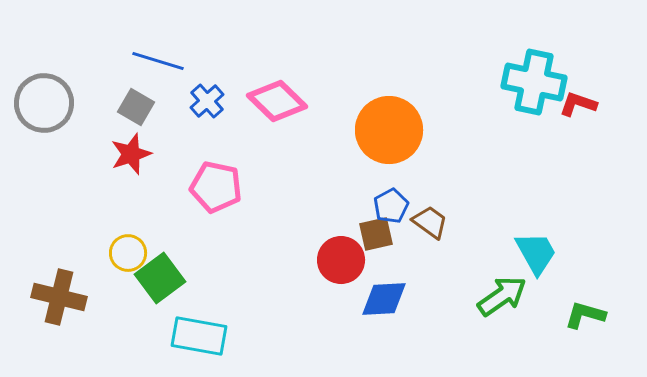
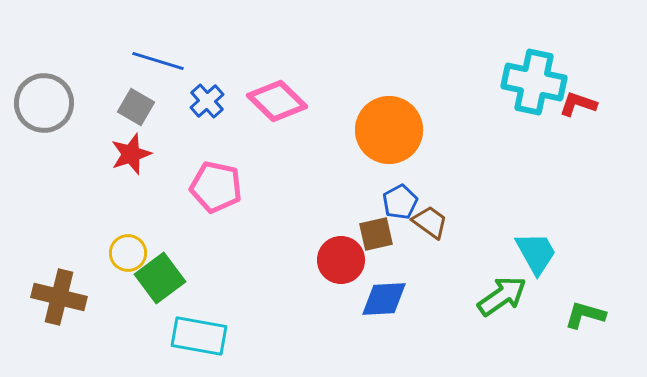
blue pentagon: moved 9 px right, 4 px up
